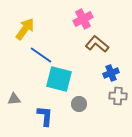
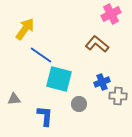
pink cross: moved 28 px right, 5 px up
blue cross: moved 9 px left, 9 px down
